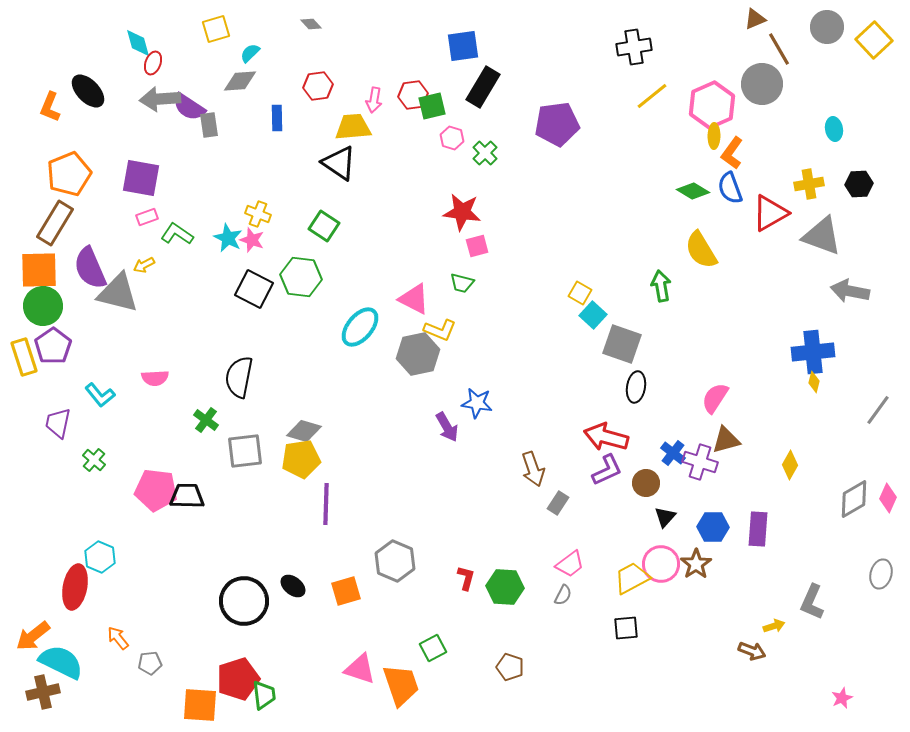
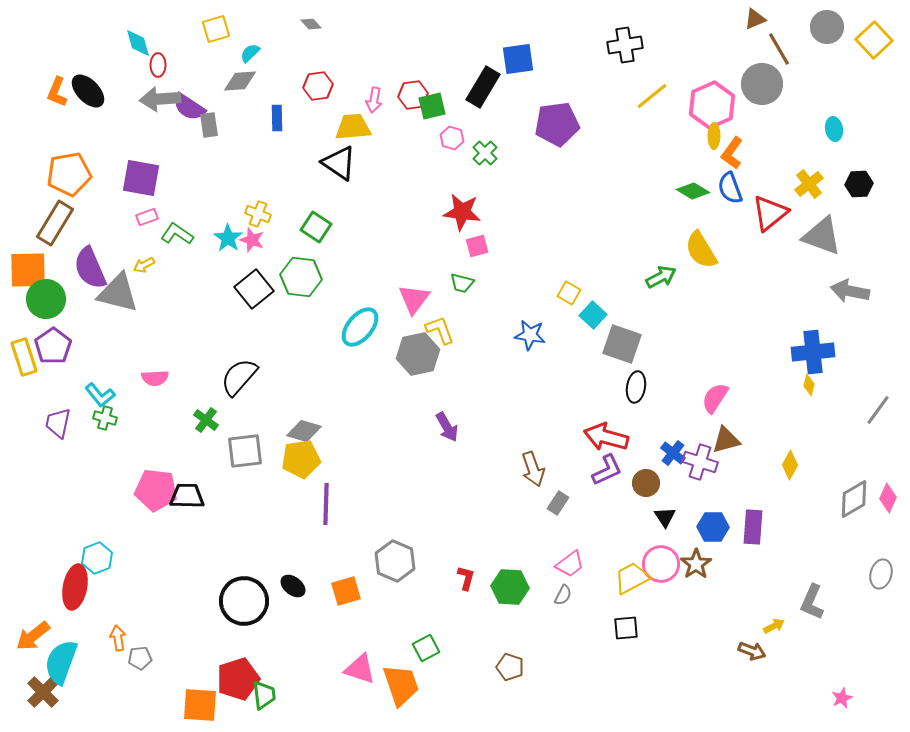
blue square at (463, 46): moved 55 px right, 13 px down
black cross at (634, 47): moved 9 px left, 2 px up
red ellipse at (153, 63): moved 5 px right, 2 px down; rotated 20 degrees counterclockwise
orange L-shape at (50, 107): moved 7 px right, 15 px up
orange pentagon at (69, 174): rotated 12 degrees clockwise
yellow cross at (809, 184): rotated 28 degrees counterclockwise
red triangle at (770, 213): rotated 9 degrees counterclockwise
green square at (324, 226): moved 8 px left, 1 px down
cyan star at (228, 238): rotated 8 degrees clockwise
orange square at (39, 270): moved 11 px left
green arrow at (661, 286): moved 9 px up; rotated 72 degrees clockwise
black square at (254, 289): rotated 24 degrees clockwise
yellow square at (580, 293): moved 11 px left
pink triangle at (414, 299): rotated 40 degrees clockwise
green circle at (43, 306): moved 3 px right, 7 px up
yellow L-shape at (440, 330): rotated 132 degrees counterclockwise
black semicircle at (239, 377): rotated 30 degrees clockwise
yellow diamond at (814, 382): moved 5 px left, 3 px down
blue star at (477, 403): moved 53 px right, 68 px up
green cross at (94, 460): moved 11 px right, 42 px up; rotated 25 degrees counterclockwise
black triangle at (665, 517): rotated 15 degrees counterclockwise
purple rectangle at (758, 529): moved 5 px left, 2 px up
cyan hexagon at (100, 557): moved 3 px left, 1 px down; rotated 16 degrees clockwise
green hexagon at (505, 587): moved 5 px right
yellow arrow at (774, 626): rotated 10 degrees counterclockwise
orange arrow at (118, 638): rotated 30 degrees clockwise
green square at (433, 648): moved 7 px left
cyan semicircle at (61, 662): rotated 96 degrees counterclockwise
gray pentagon at (150, 663): moved 10 px left, 5 px up
brown cross at (43, 692): rotated 32 degrees counterclockwise
